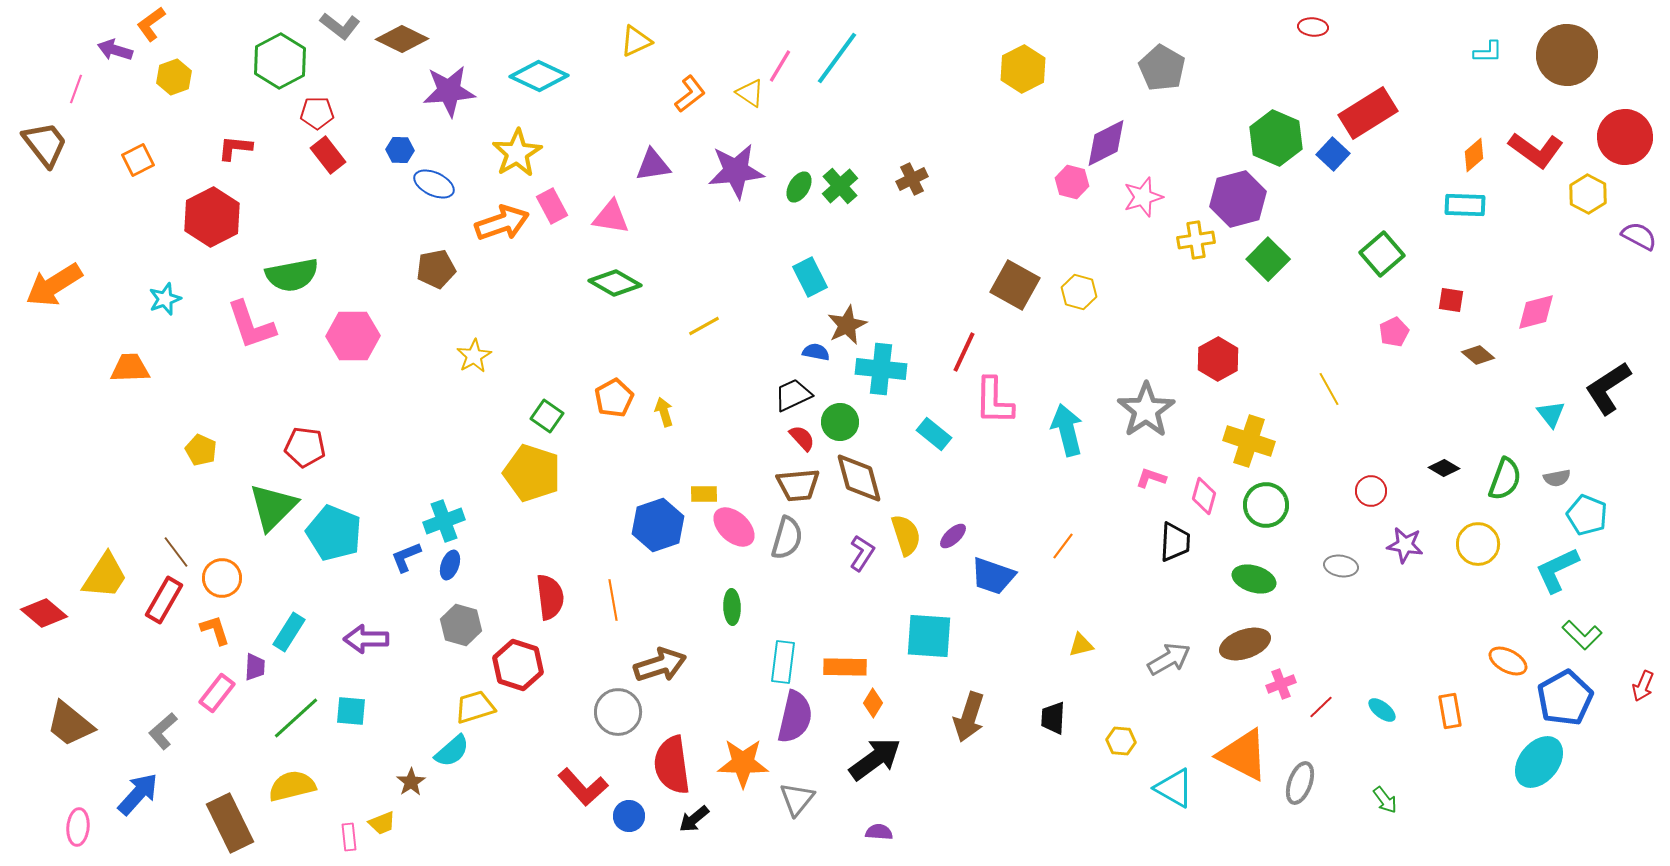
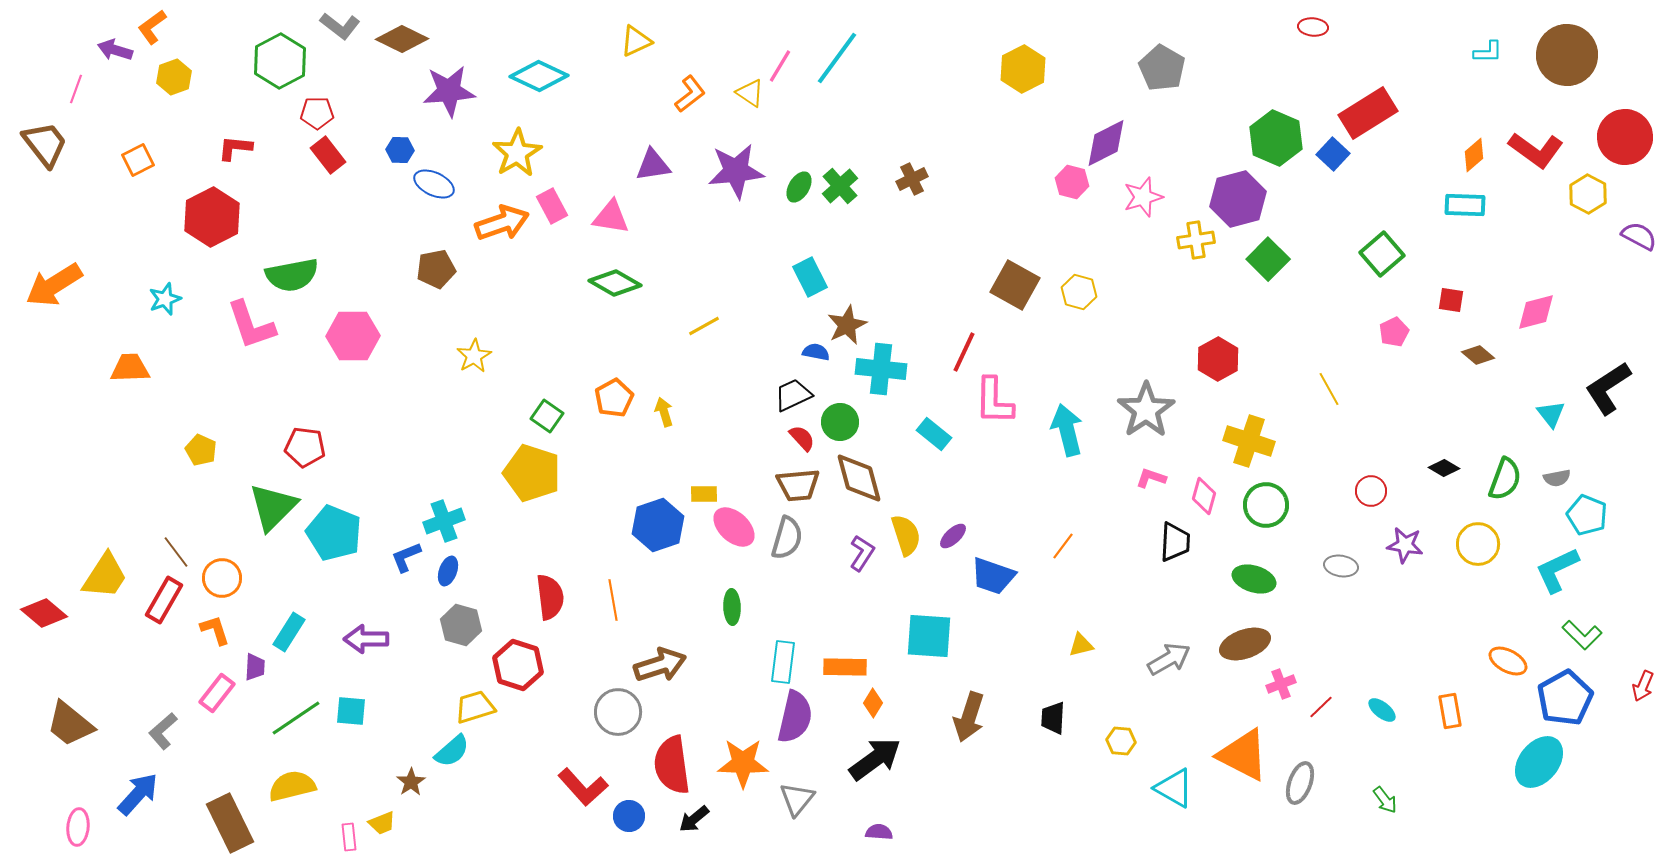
orange L-shape at (151, 24): moved 1 px right, 3 px down
blue ellipse at (450, 565): moved 2 px left, 6 px down
green line at (296, 718): rotated 8 degrees clockwise
